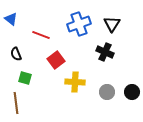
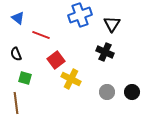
blue triangle: moved 7 px right, 1 px up
blue cross: moved 1 px right, 9 px up
yellow cross: moved 4 px left, 3 px up; rotated 24 degrees clockwise
